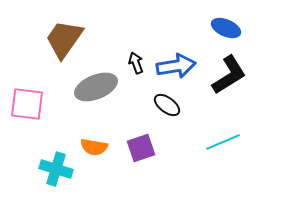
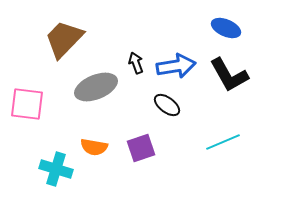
brown trapezoid: rotated 9 degrees clockwise
black L-shape: rotated 93 degrees clockwise
